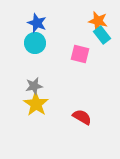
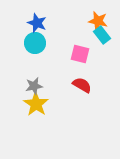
red semicircle: moved 32 px up
